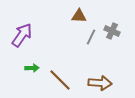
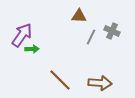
green arrow: moved 19 px up
